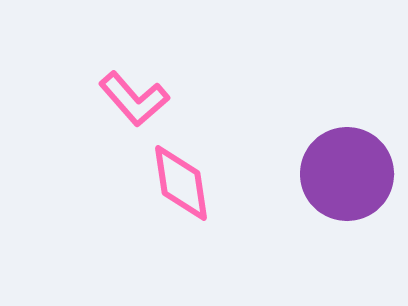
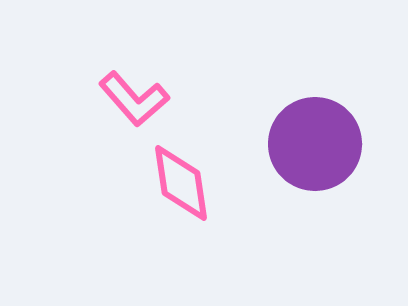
purple circle: moved 32 px left, 30 px up
